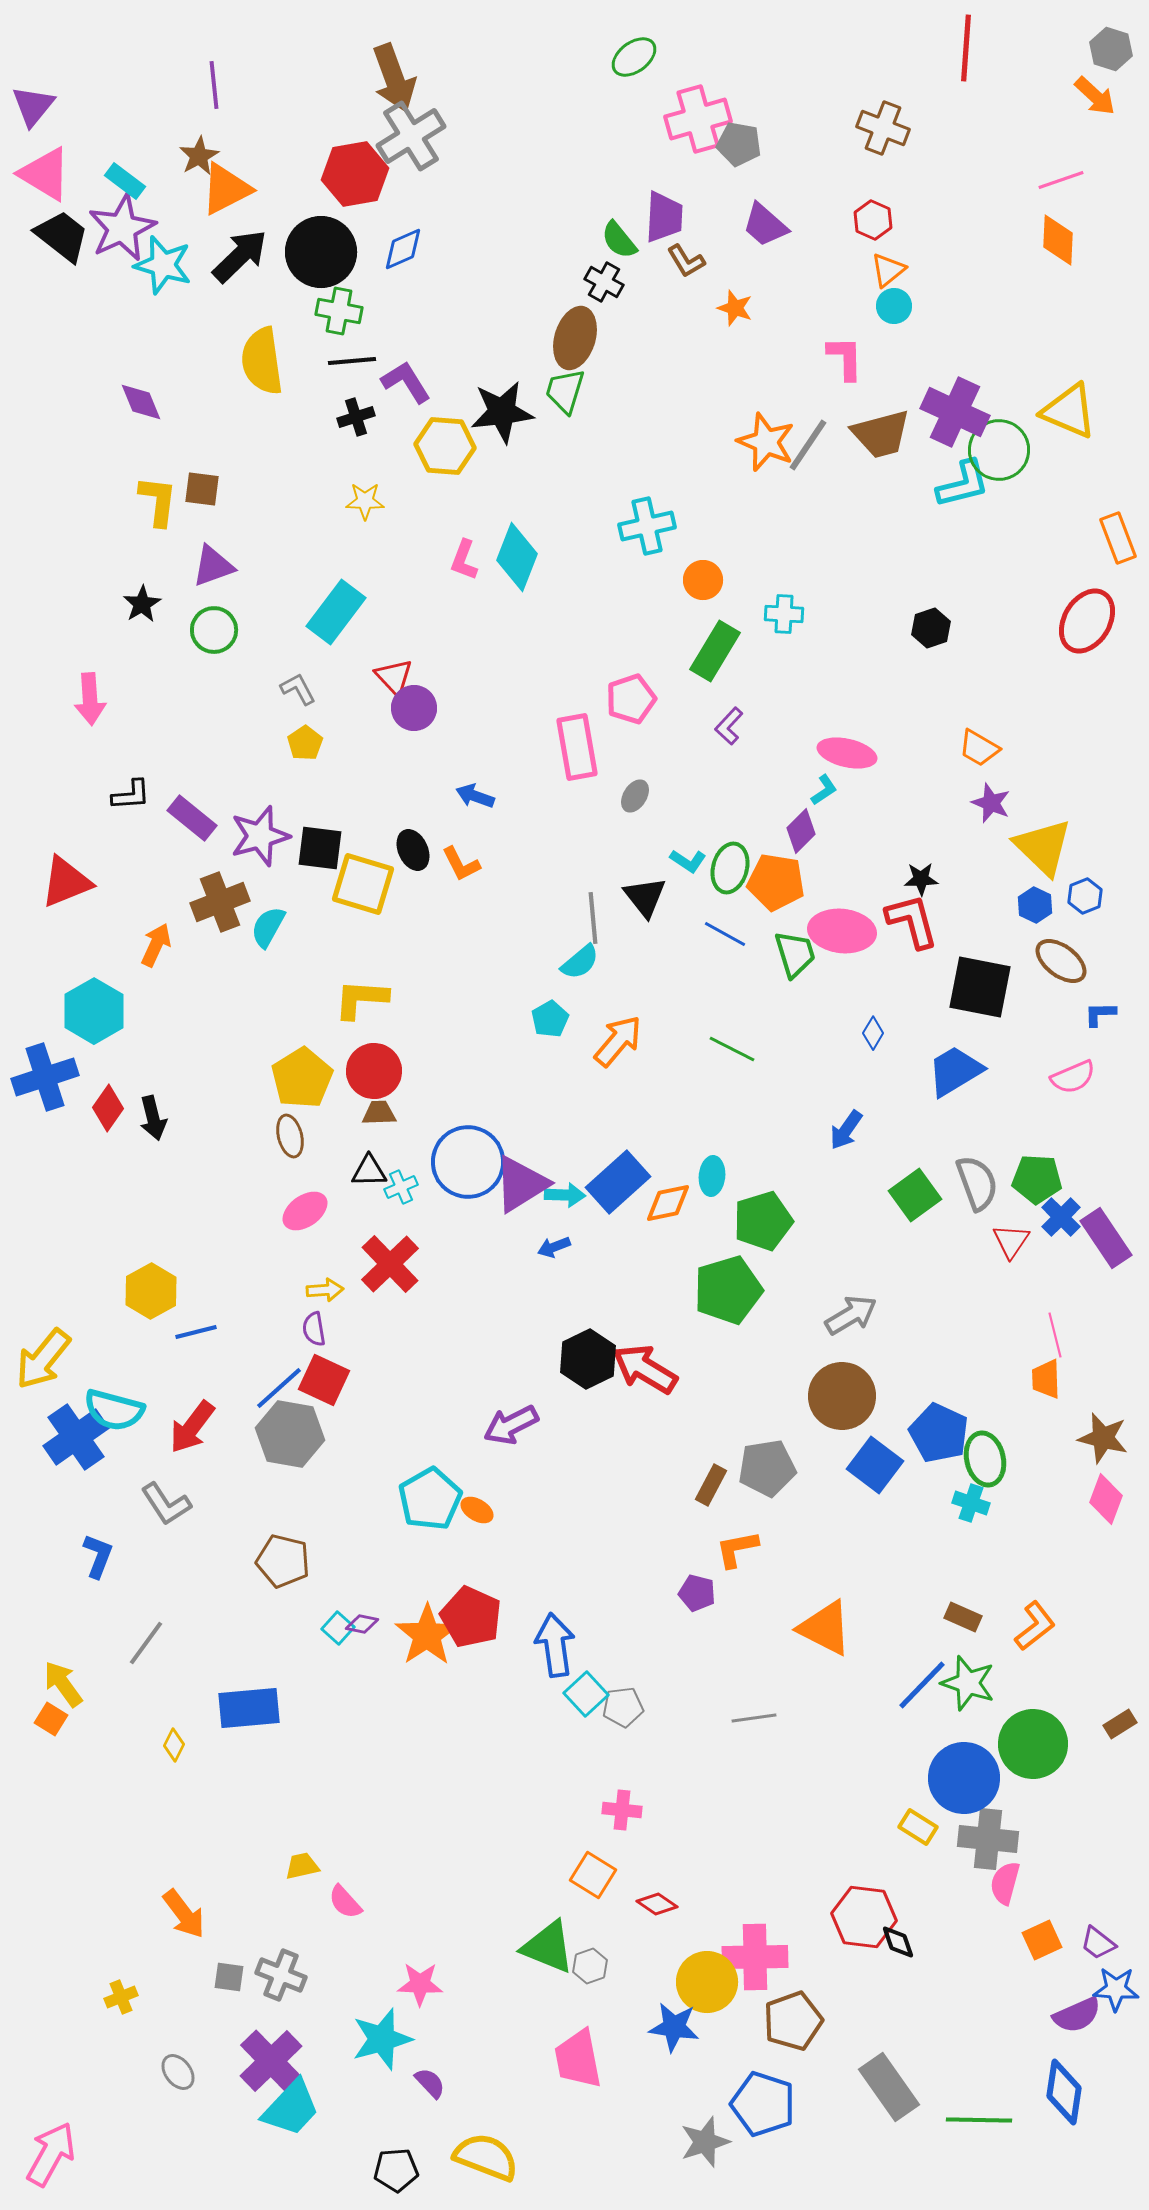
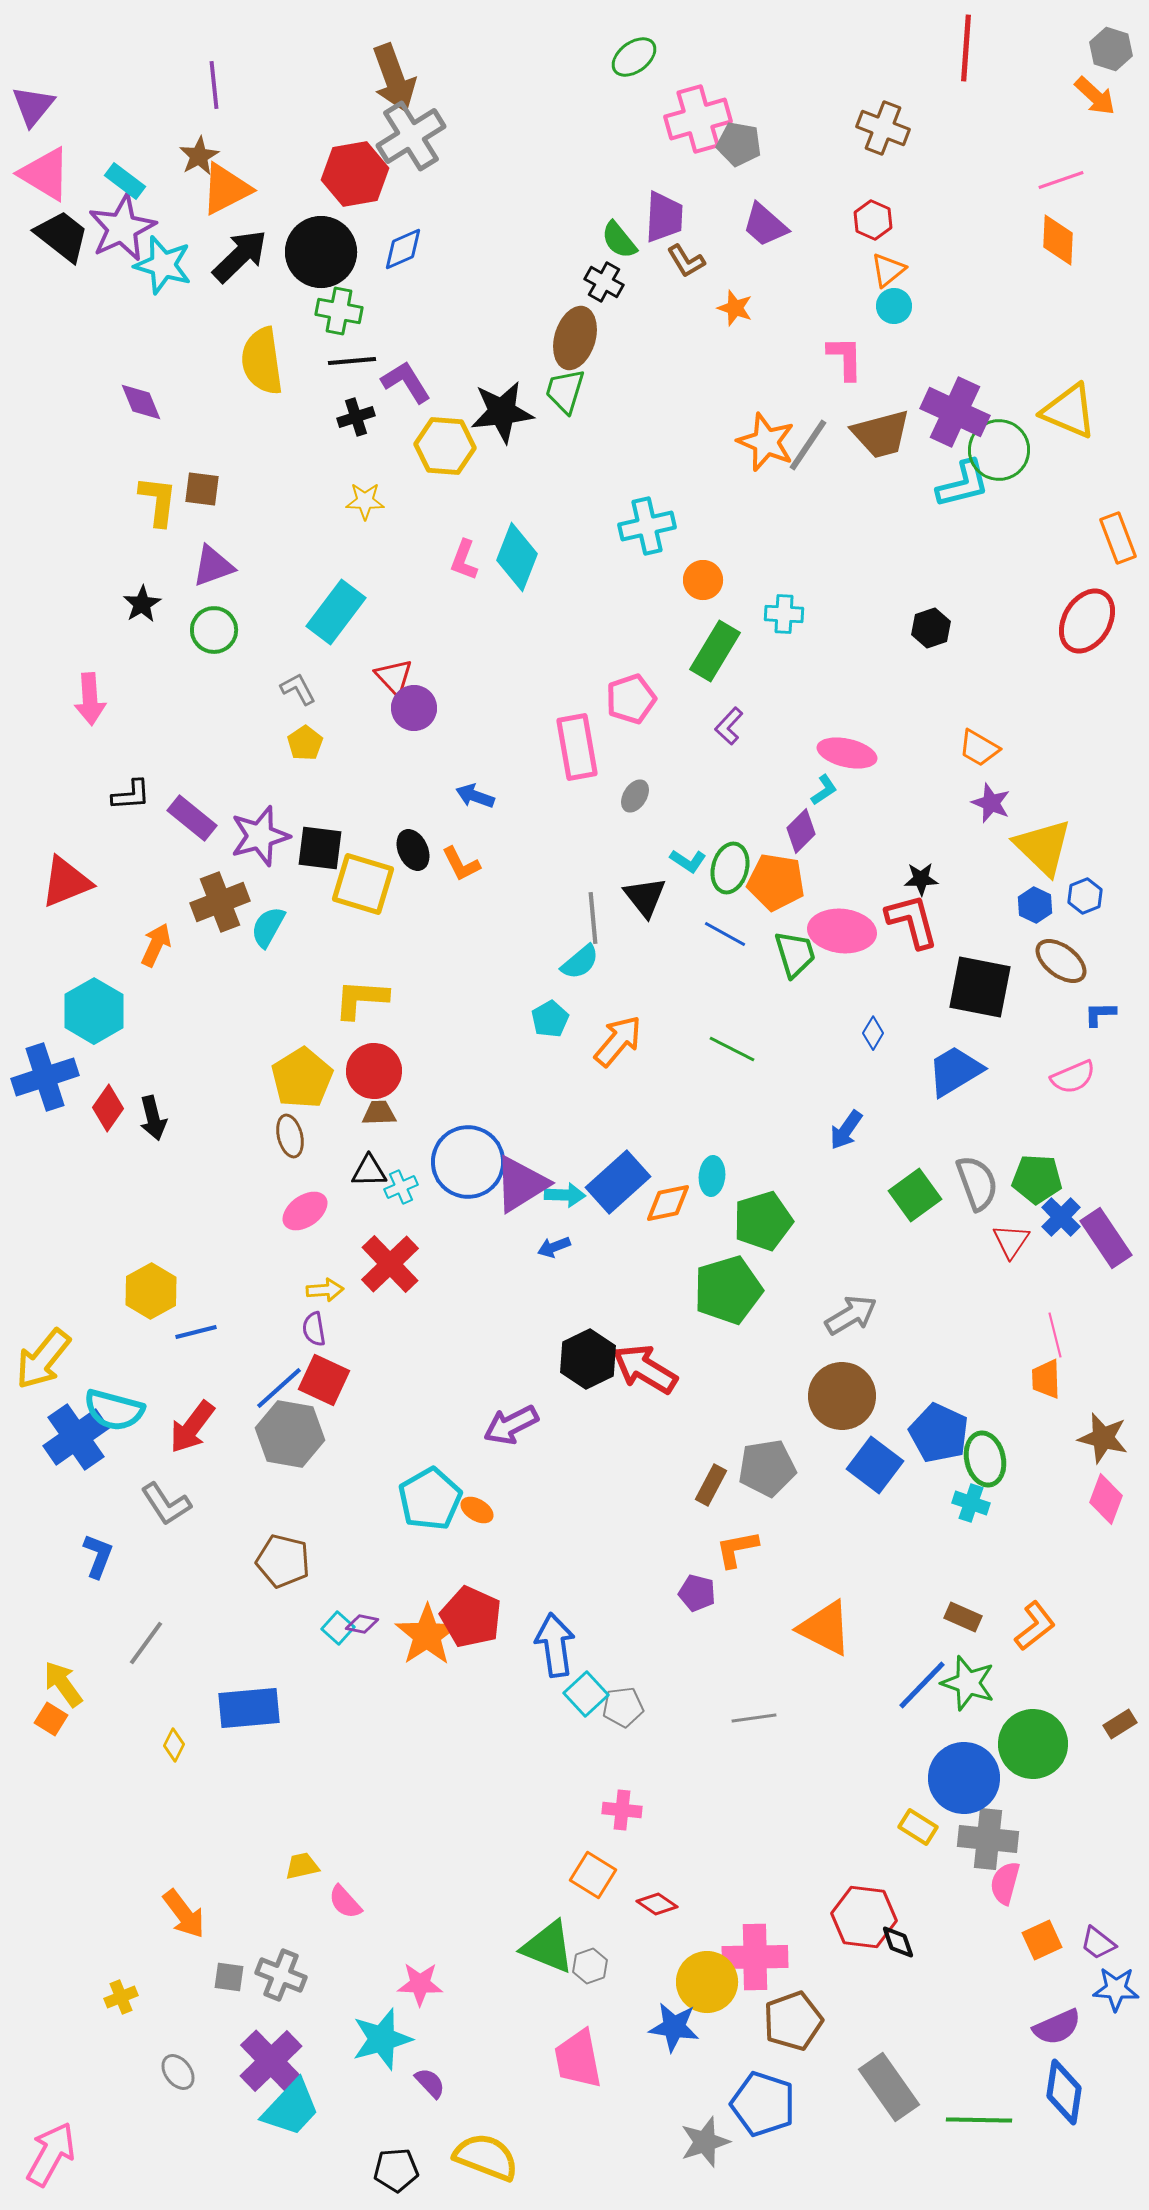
purple semicircle at (1077, 2015): moved 20 px left, 12 px down
